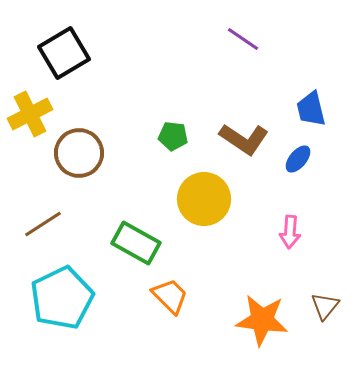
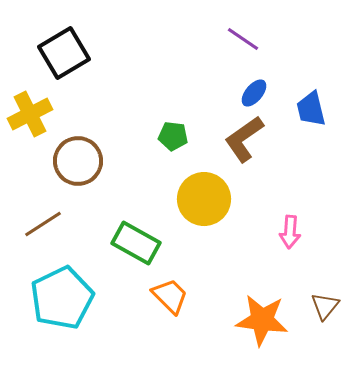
brown L-shape: rotated 111 degrees clockwise
brown circle: moved 1 px left, 8 px down
blue ellipse: moved 44 px left, 66 px up
